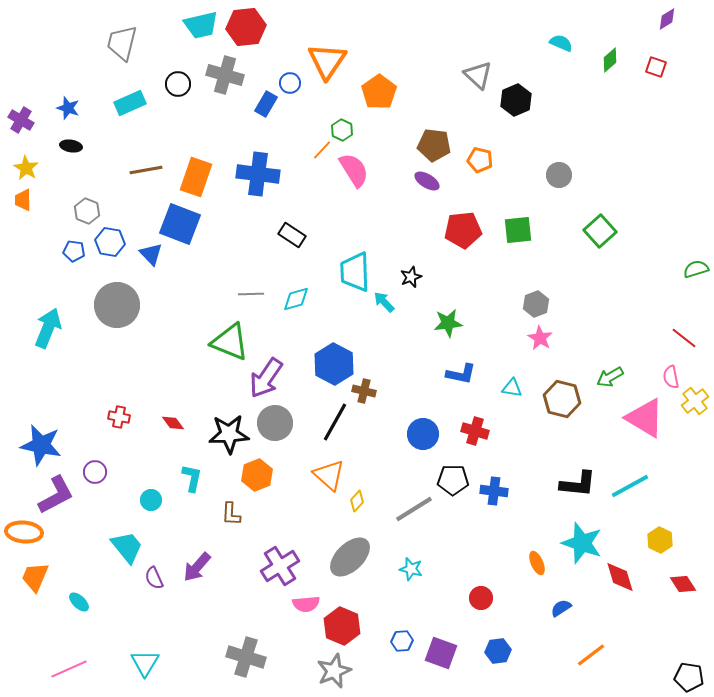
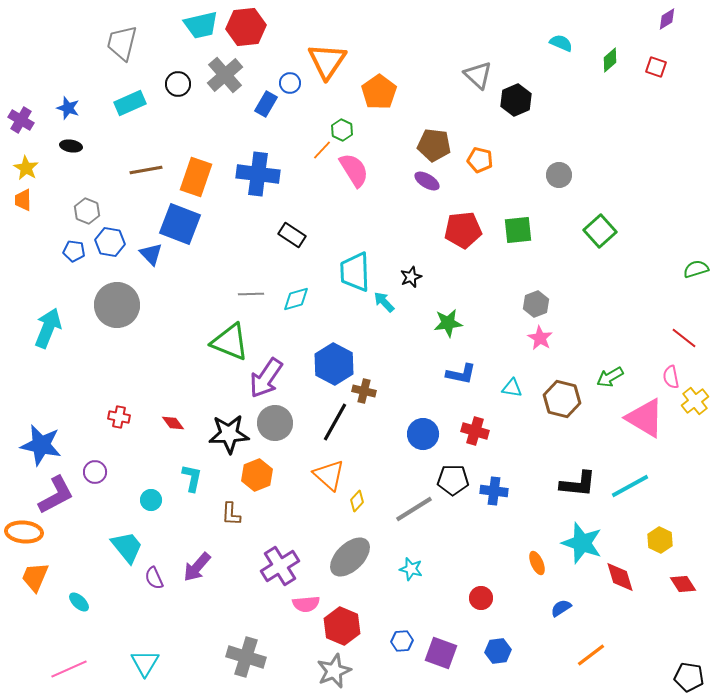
gray cross at (225, 75): rotated 33 degrees clockwise
